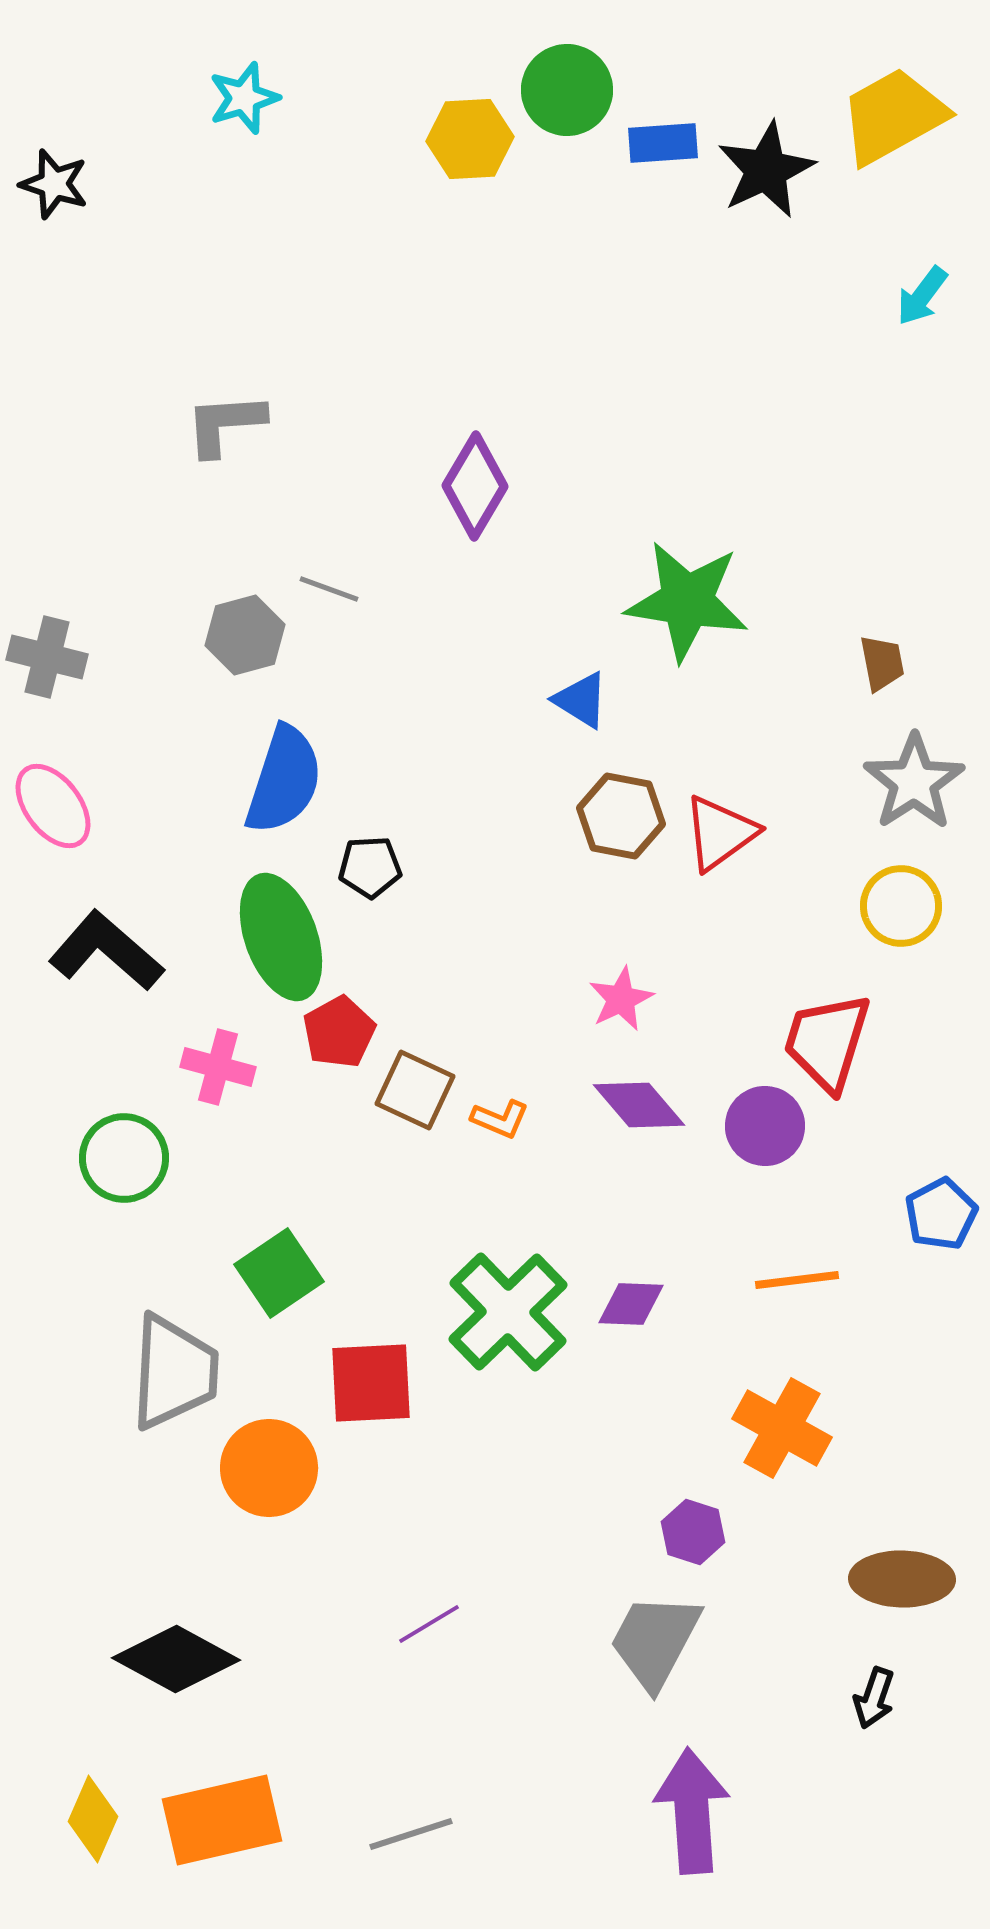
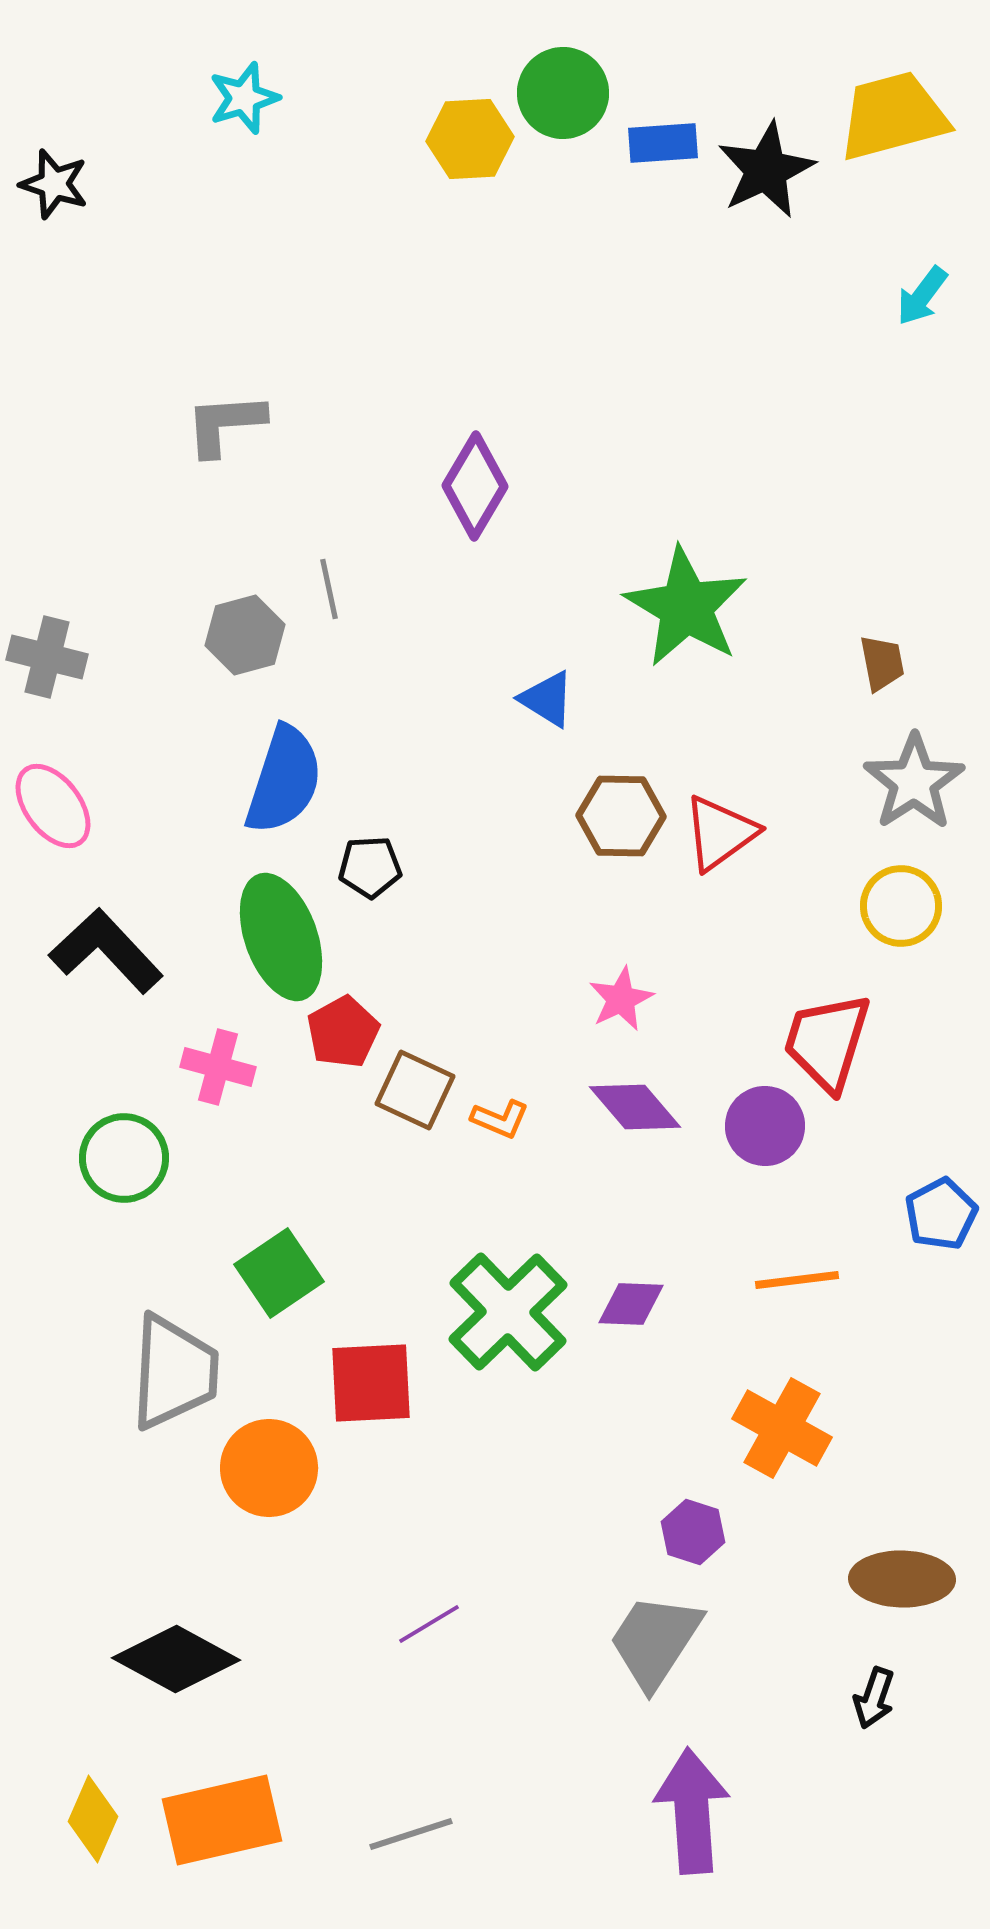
green circle at (567, 90): moved 4 px left, 3 px down
yellow trapezoid at (893, 116): rotated 14 degrees clockwise
gray line at (329, 589): rotated 58 degrees clockwise
green star at (687, 601): moved 1 px left, 6 px down; rotated 22 degrees clockwise
blue triangle at (581, 700): moved 34 px left, 1 px up
brown hexagon at (621, 816): rotated 10 degrees counterclockwise
black L-shape at (106, 951): rotated 6 degrees clockwise
red pentagon at (339, 1032): moved 4 px right
purple diamond at (639, 1105): moved 4 px left, 2 px down
gray trapezoid at (655, 1641): rotated 5 degrees clockwise
